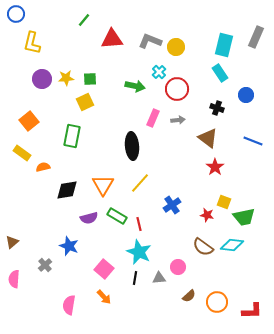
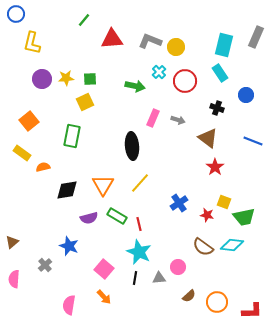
red circle at (177, 89): moved 8 px right, 8 px up
gray arrow at (178, 120): rotated 24 degrees clockwise
blue cross at (172, 205): moved 7 px right, 2 px up
